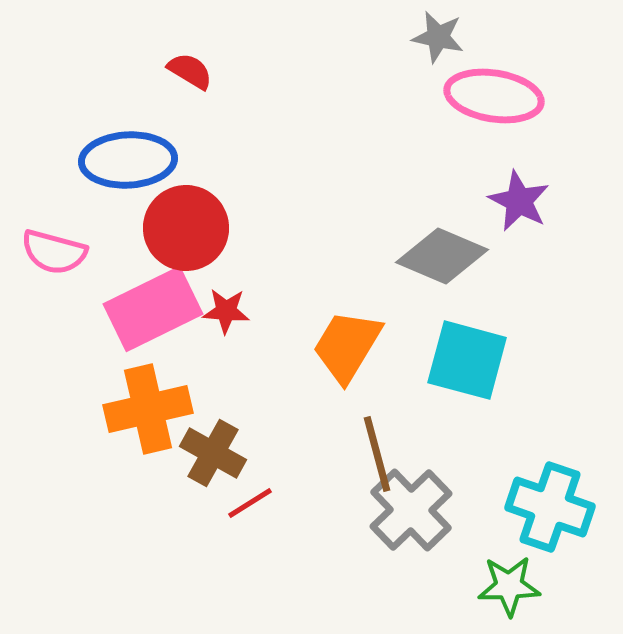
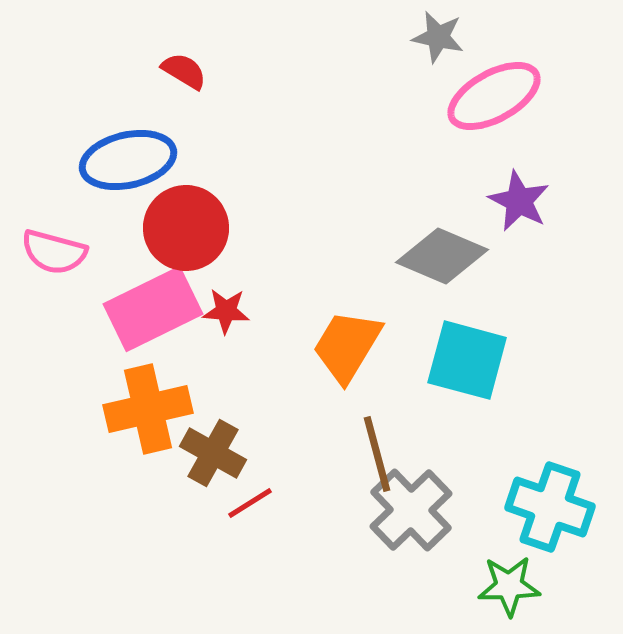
red semicircle: moved 6 px left
pink ellipse: rotated 38 degrees counterclockwise
blue ellipse: rotated 10 degrees counterclockwise
